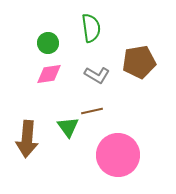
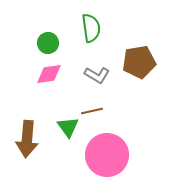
pink circle: moved 11 px left
